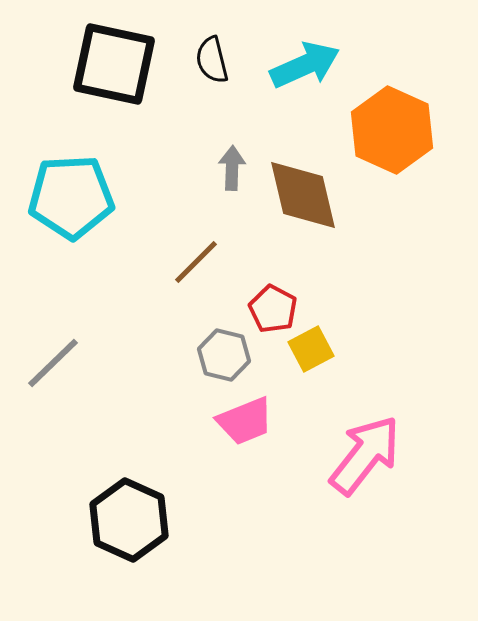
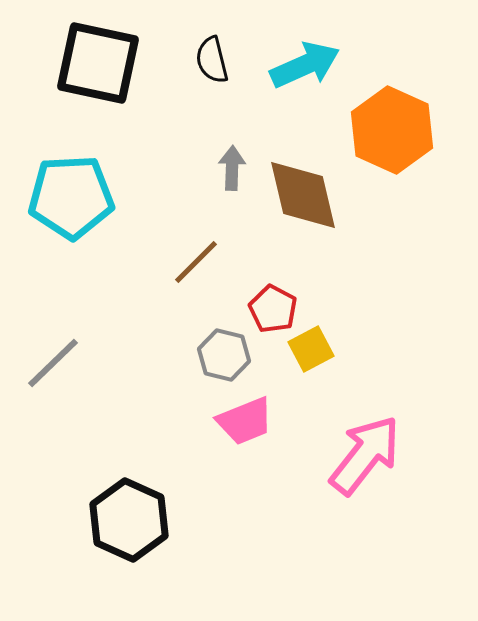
black square: moved 16 px left, 1 px up
